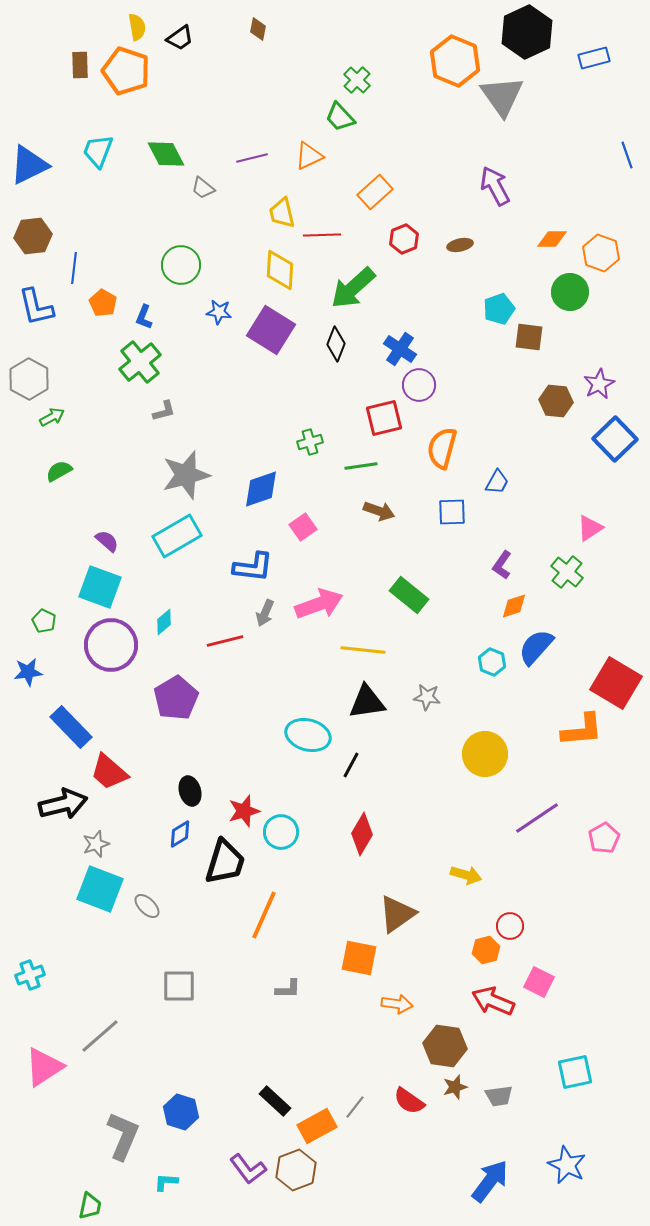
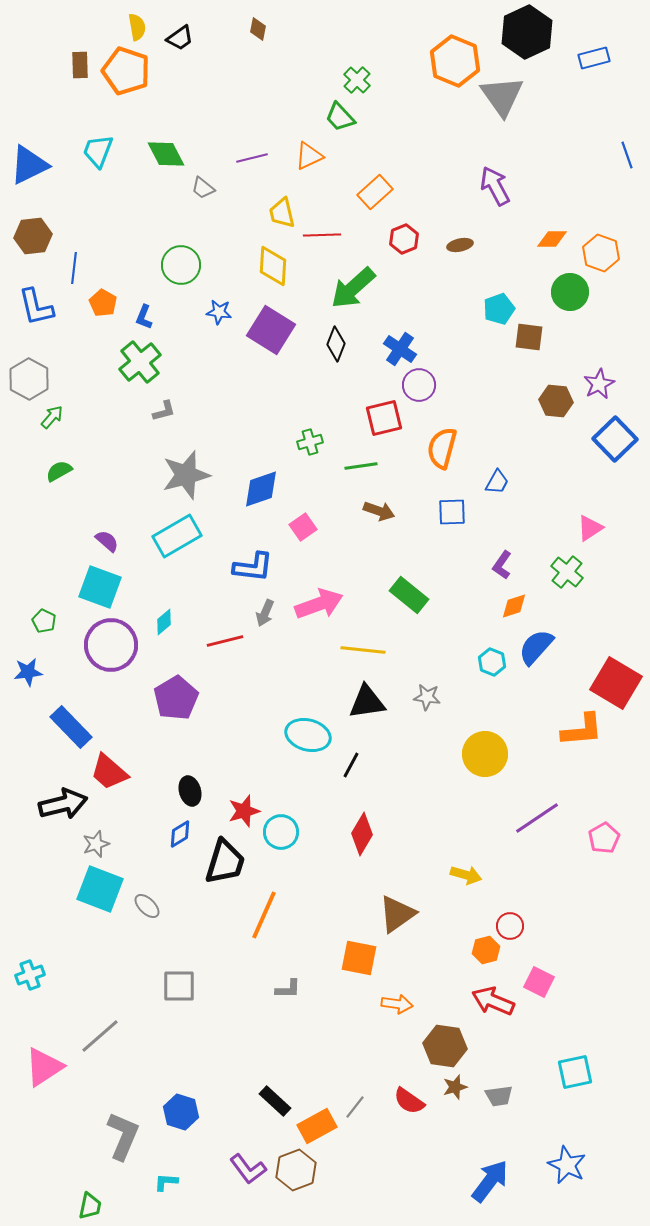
yellow diamond at (280, 270): moved 7 px left, 4 px up
green arrow at (52, 417): rotated 20 degrees counterclockwise
